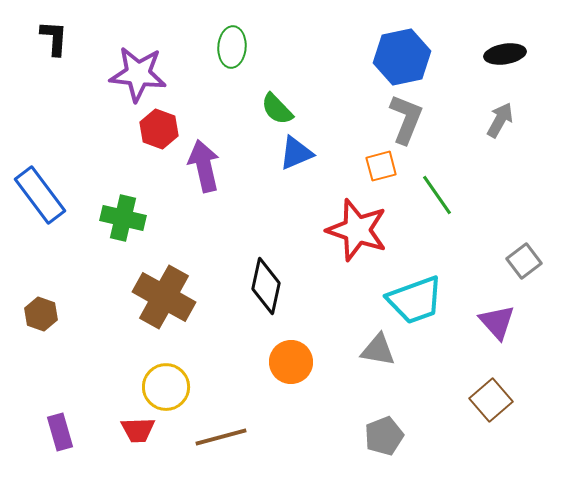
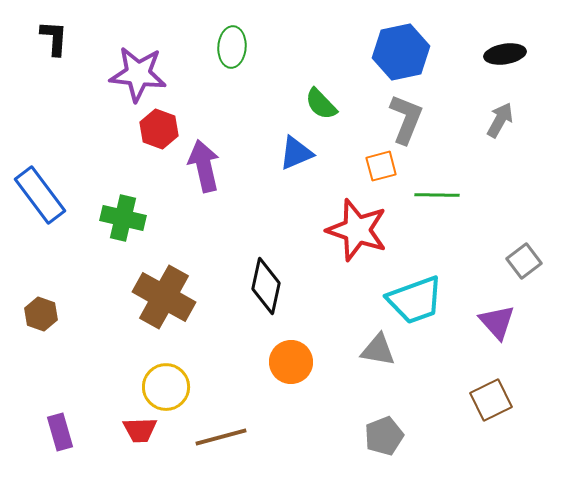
blue hexagon: moved 1 px left, 5 px up
green semicircle: moved 44 px right, 5 px up
green line: rotated 54 degrees counterclockwise
brown square: rotated 15 degrees clockwise
red trapezoid: moved 2 px right
